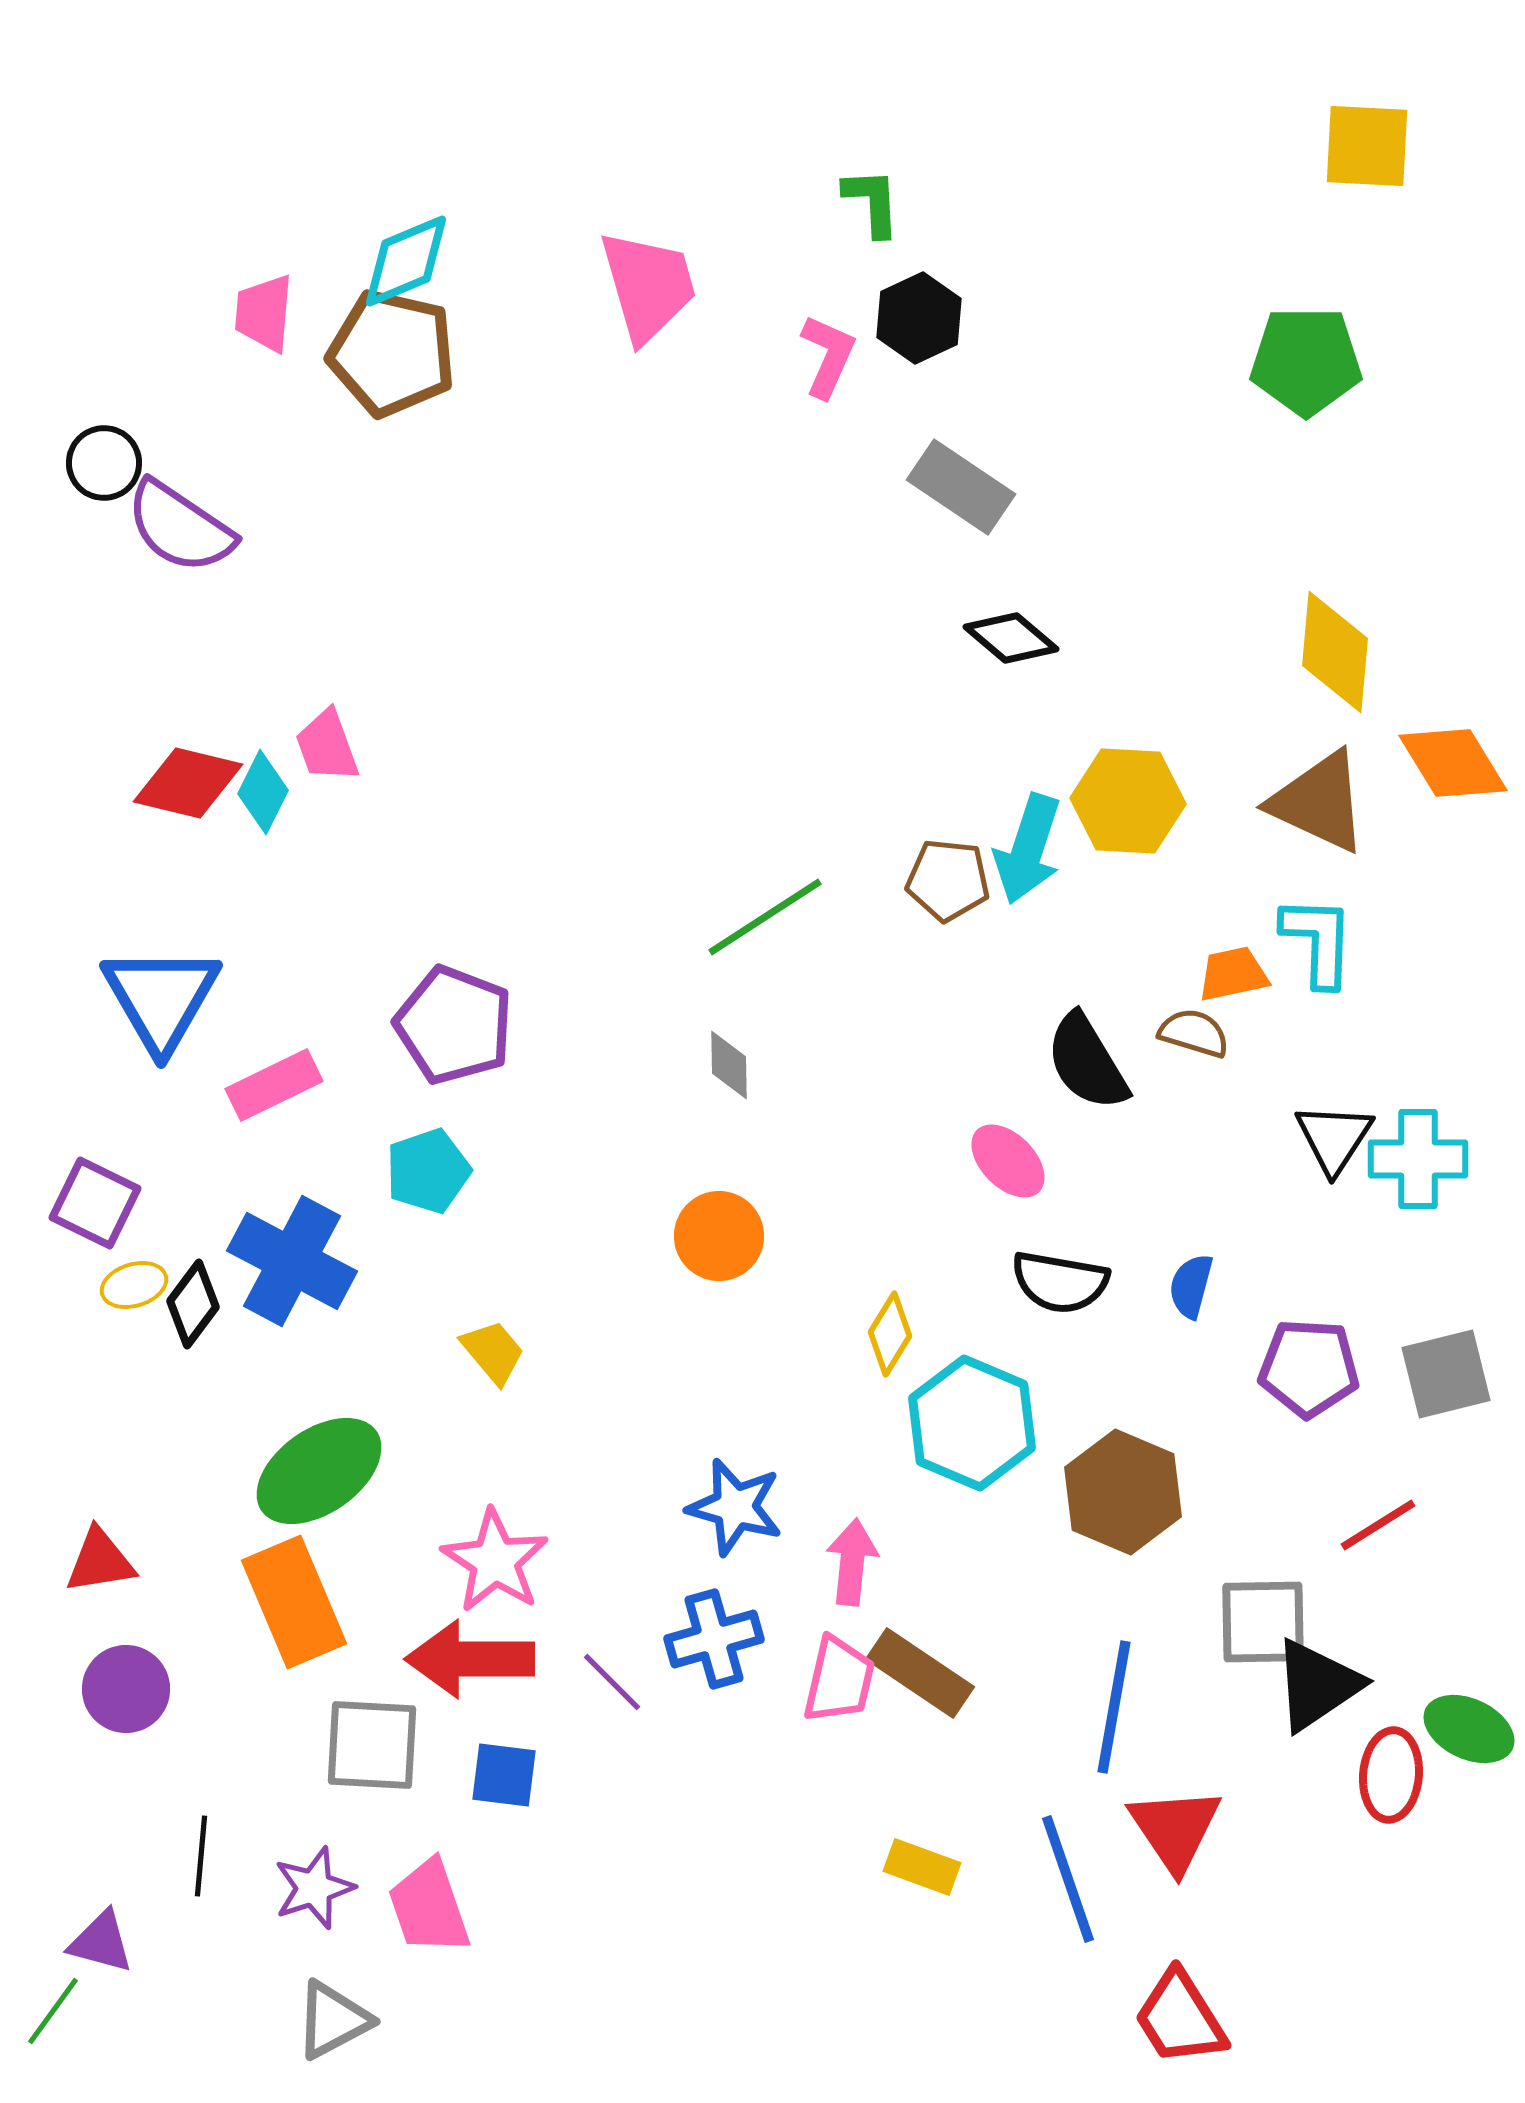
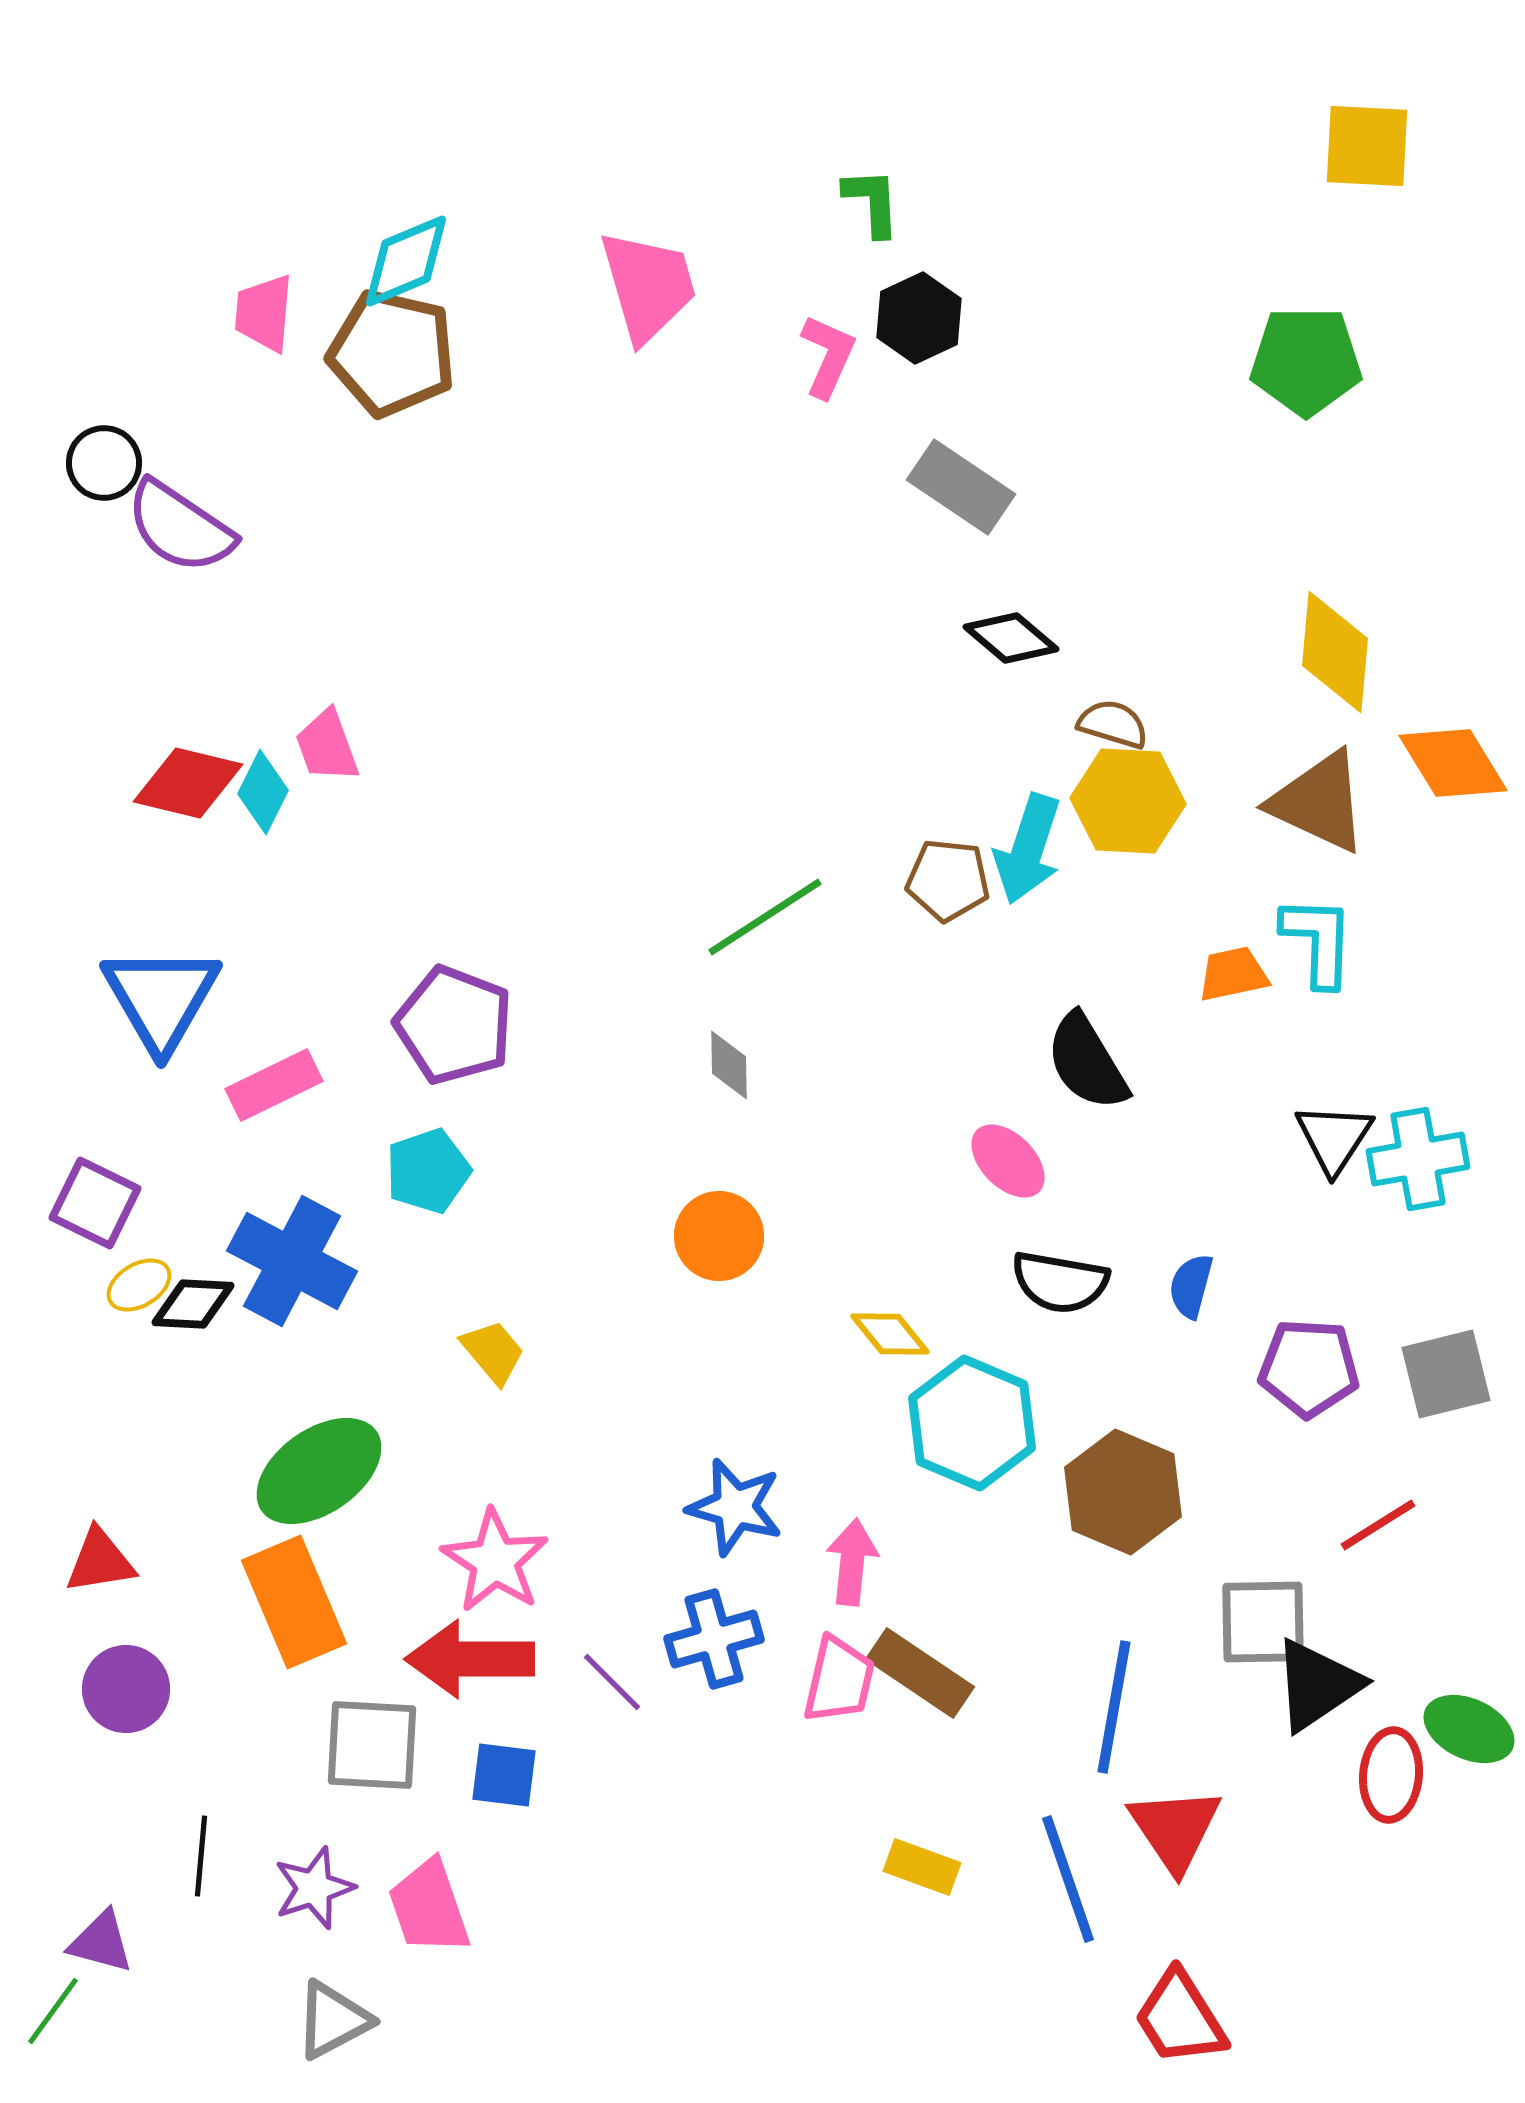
brown semicircle at (1194, 1033): moved 81 px left, 309 px up
cyan cross at (1418, 1159): rotated 10 degrees counterclockwise
yellow ellipse at (134, 1285): moved 5 px right; rotated 14 degrees counterclockwise
black diamond at (193, 1304): rotated 56 degrees clockwise
yellow diamond at (890, 1334): rotated 70 degrees counterclockwise
